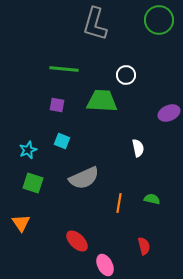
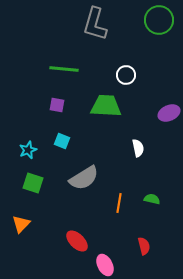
green trapezoid: moved 4 px right, 5 px down
gray semicircle: rotated 8 degrees counterclockwise
orange triangle: moved 1 px down; rotated 18 degrees clockwise
